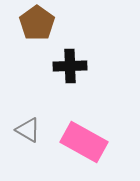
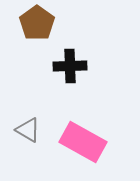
pink rectangle: moved 1 px left
